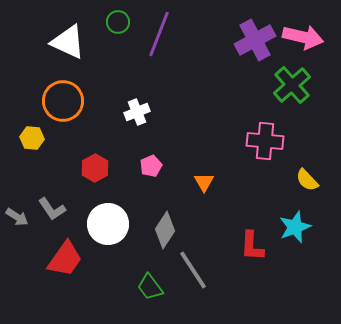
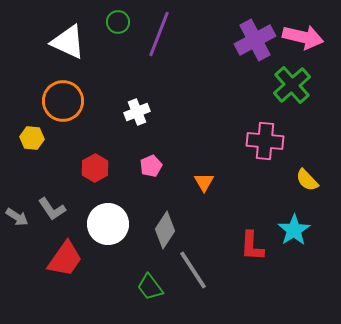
cyan star: moved 1 px left, 3 px down; rotated 12 degrees counterclockwise
